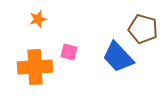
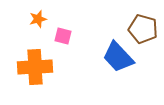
pink square: moved 6 px left, 16 px up
